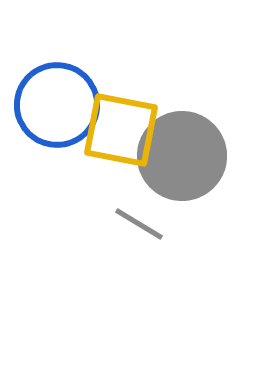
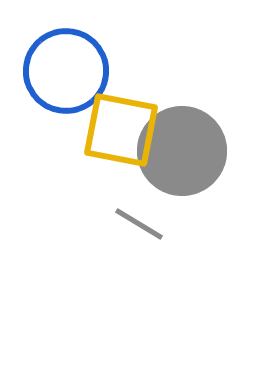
blue circle: moved 9 px right, 34 px up
gray circle: moved 5 px up
